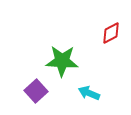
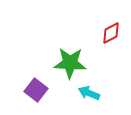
green star: moved 8 px right, 2 px down
purple square: moved 1 px up; rotated 10 degrees counterclockwise
